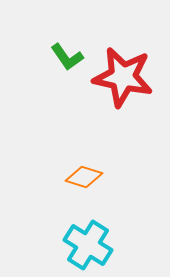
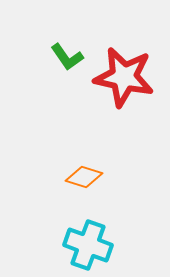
red star: moved 1 px right
cyan cross: rotated 12 degrees counterclockwise
